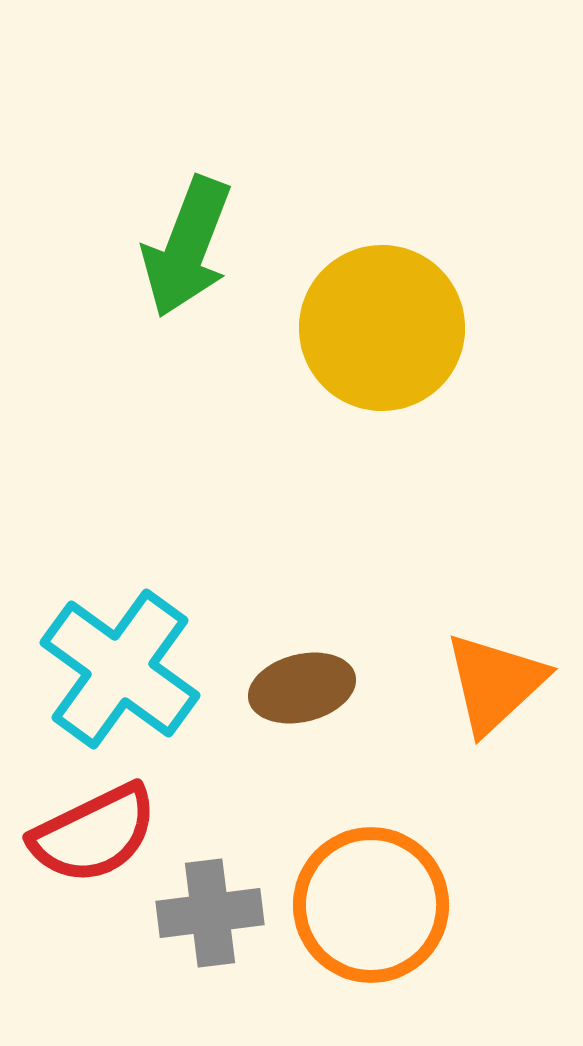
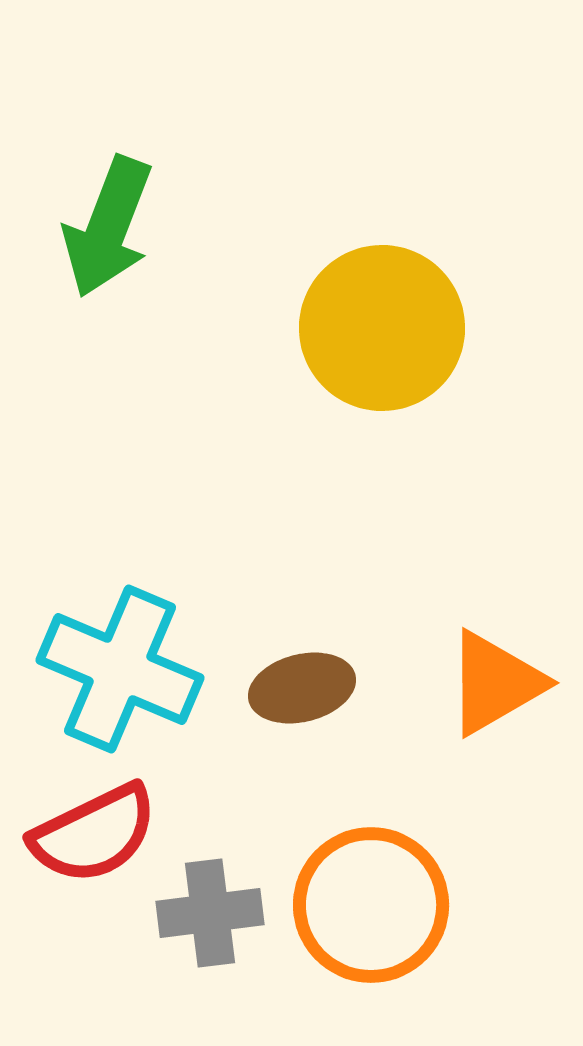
green arrow: moved 79 px left, 20 px up
cyan cross: rotated 13 degrees counterclockwise
orange triangle: rotated 13 degrees clockwise
